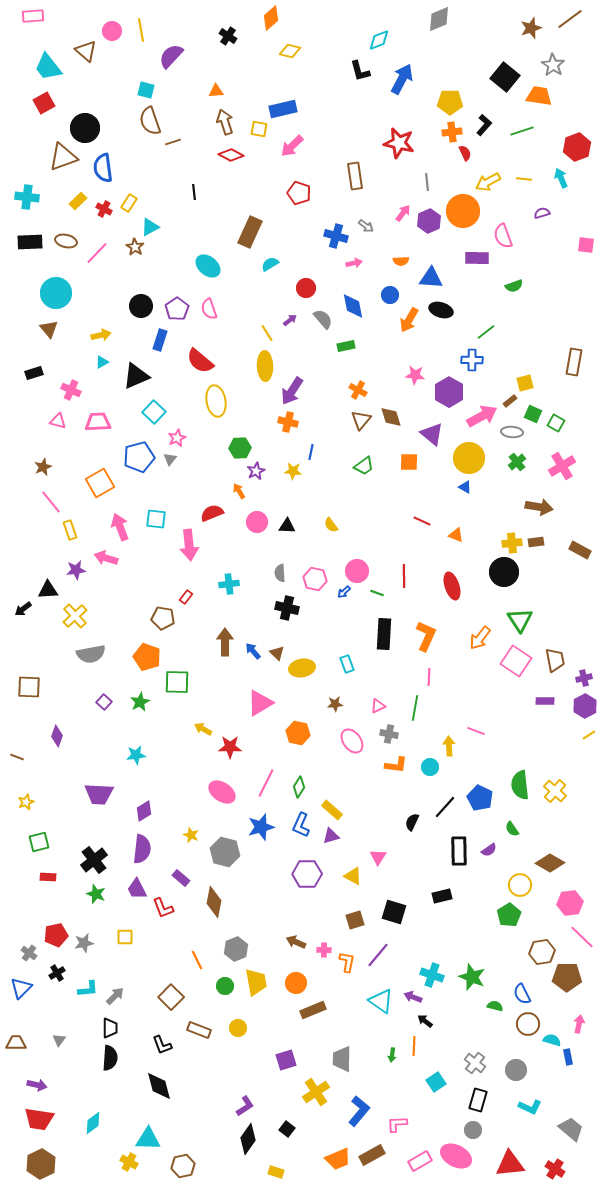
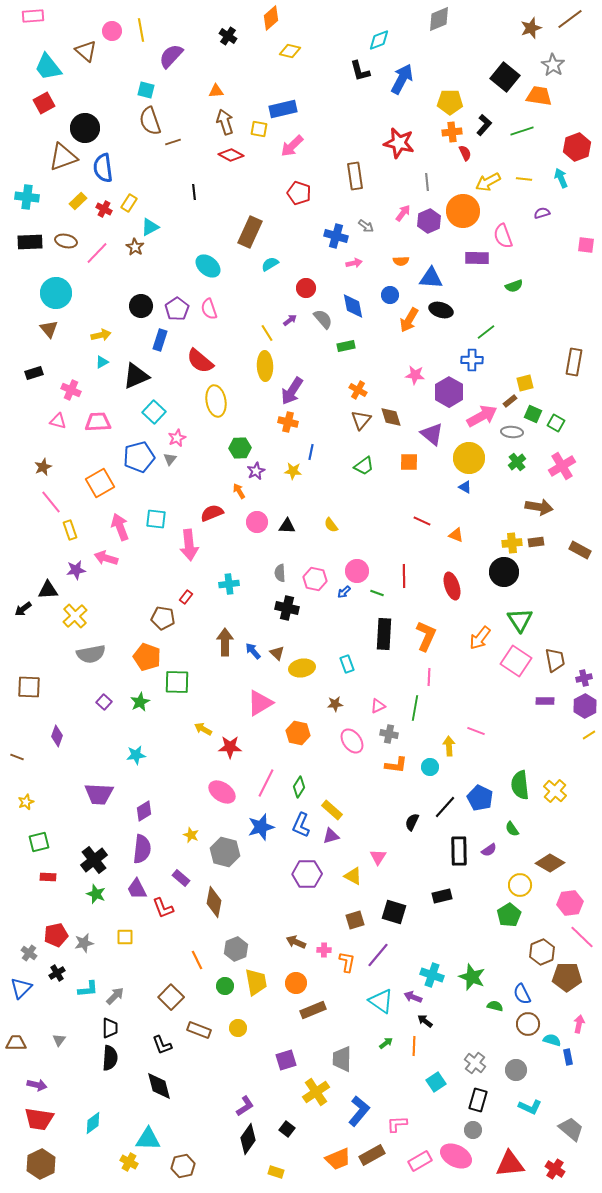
brown hexagon at (542, 952): rotated 15 degrees counterclockwise
green arrow at (392, 1055): moved 6 px left, 12 px up; rotated 136 degrees counterclockwise
